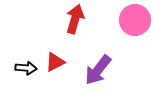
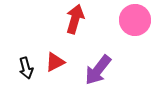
black arrow: rotated 70 degrees clockwise
